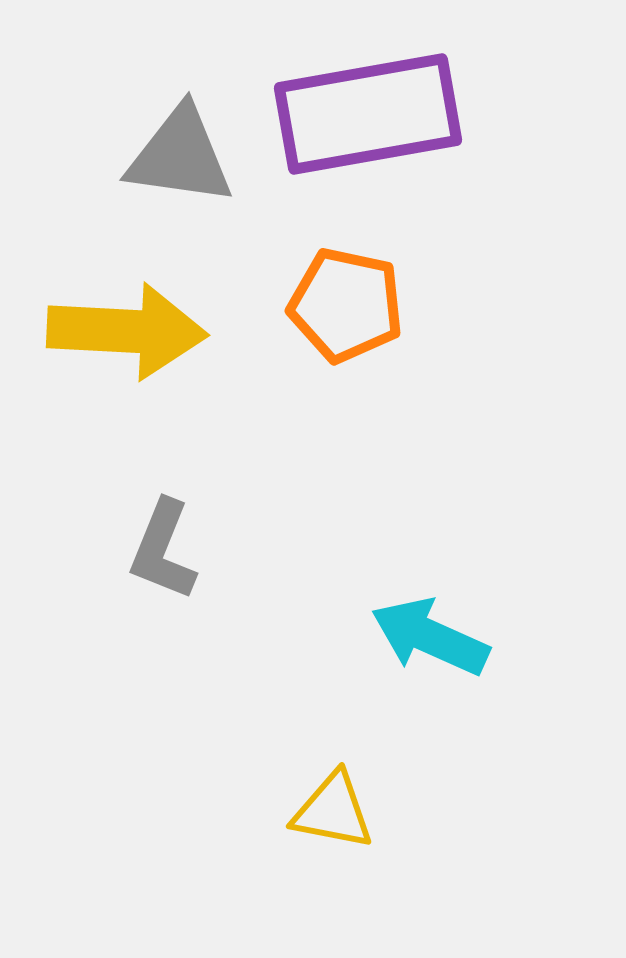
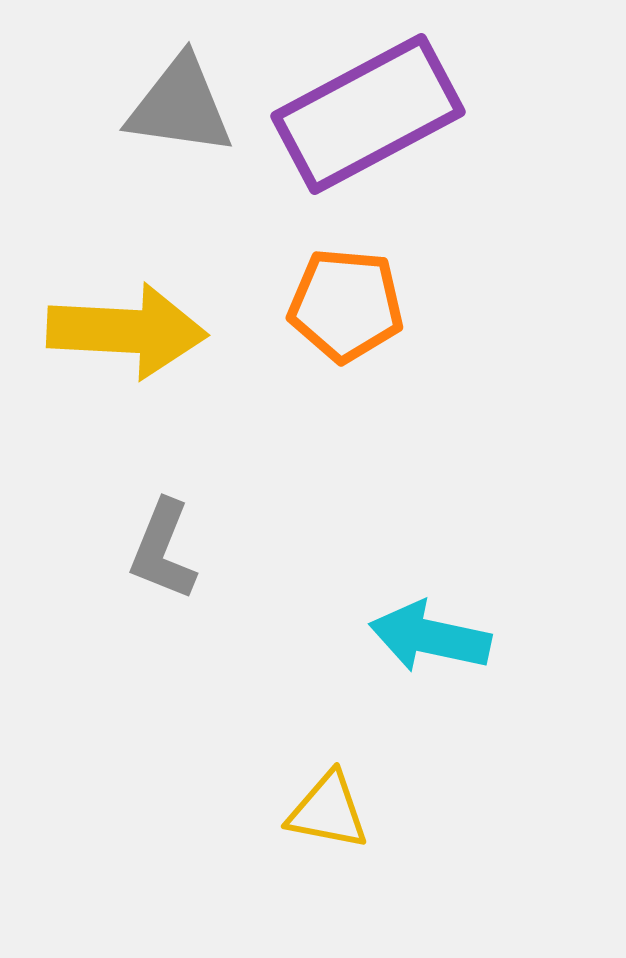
purple rectangle: rotated 18 degrees counterclockwise
gray triangle: moved 50 px up
orange pentagon: rotated 7 degrees counterclockwise
cyan arrow: rotated 12 degrees counterclockwise
yellow triangle: moved 5 px left
